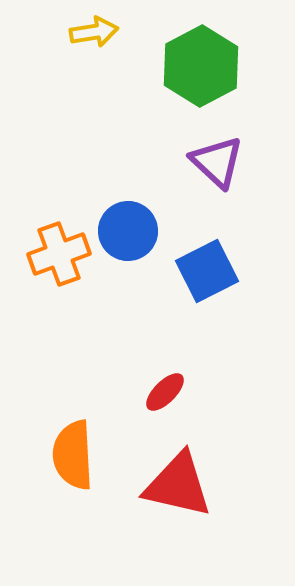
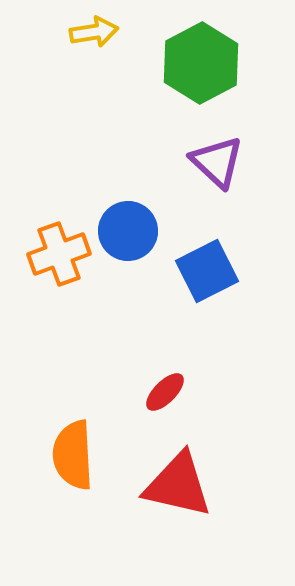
green hexagon: moved 3 px up
